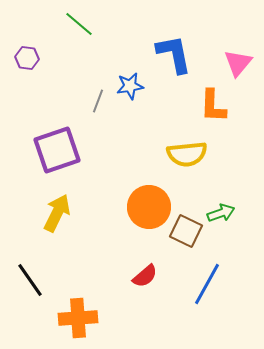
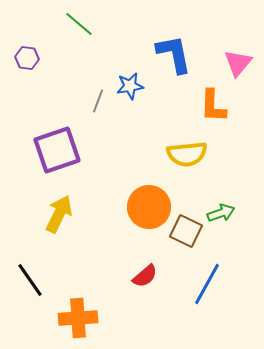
yellow arrow: moved 2 px right, 1 px down
